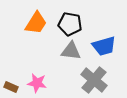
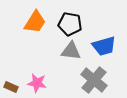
orange trapezoid: moved 1 px left, 1 px up
